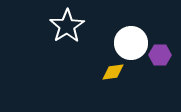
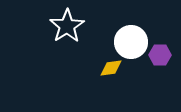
white circle: moved 1 px up
yellow diamond: moved 2 px left, 4 px up
